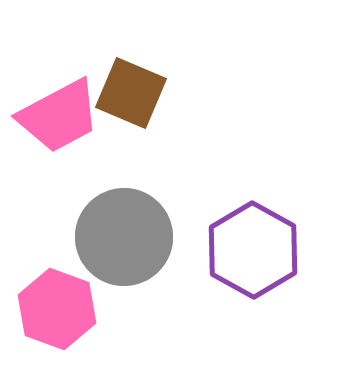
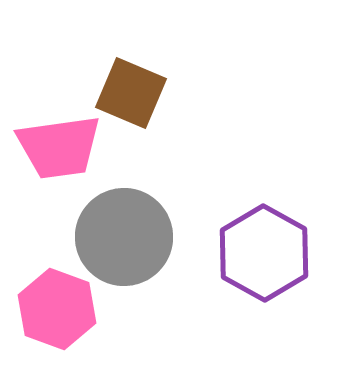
pink trapezoid: moved 31 px down; rotated 20 degrees clockwise
purple hexagon: moved 11 px right, 3 px down
